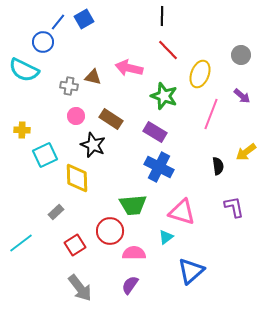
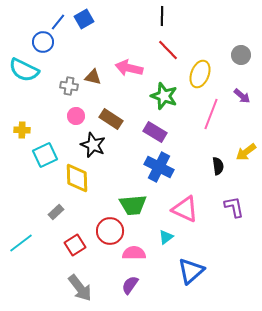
pink triangle: moved 3 px right, 3 px up; rotated 8 degrees clockwise
